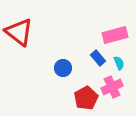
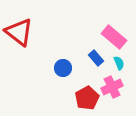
pink rectangle: moved 1 px left, 2 px down; rotated 55 degrees clockwise
blue rectangle: moved 2 px left
red pentagon: moved 1 px right
